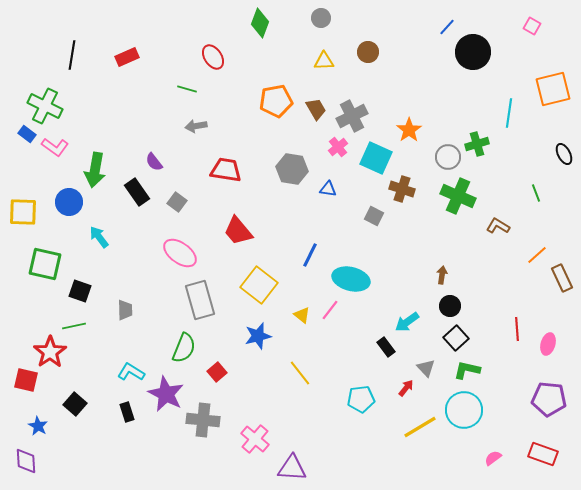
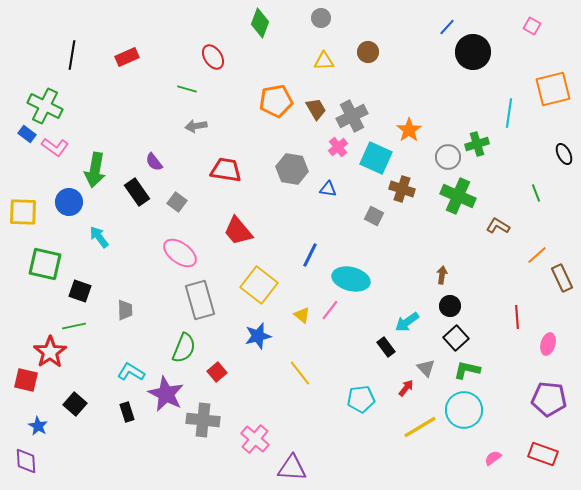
red line at (517, 329): moved 12 px up
